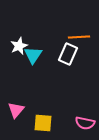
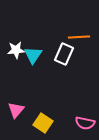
white star: moved 3 px left, 4 px down; rotated 18 degrees clockwise
white rectangle: moved 4 px left
yellow square: rotated 30 degrees clockwise
